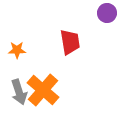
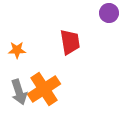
purple circle: moved 2 px right
orange cross: moved 1 px right, 1 px up; rotated 16 degrees clockwise
